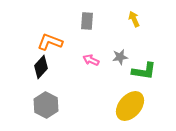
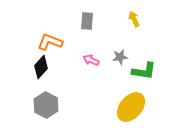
yellow ellipse: moved 1 px right, 1 px down
